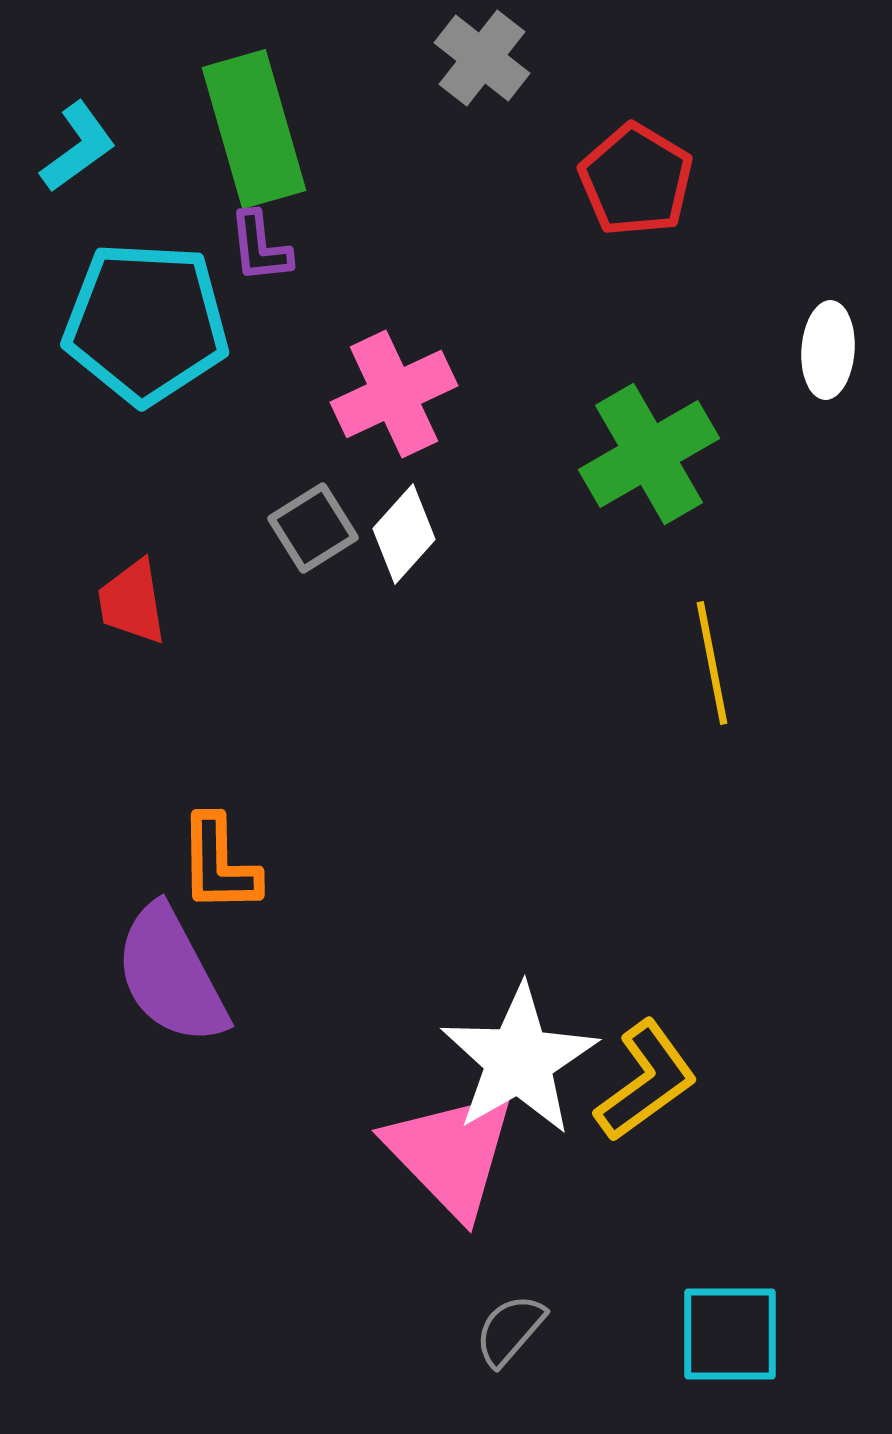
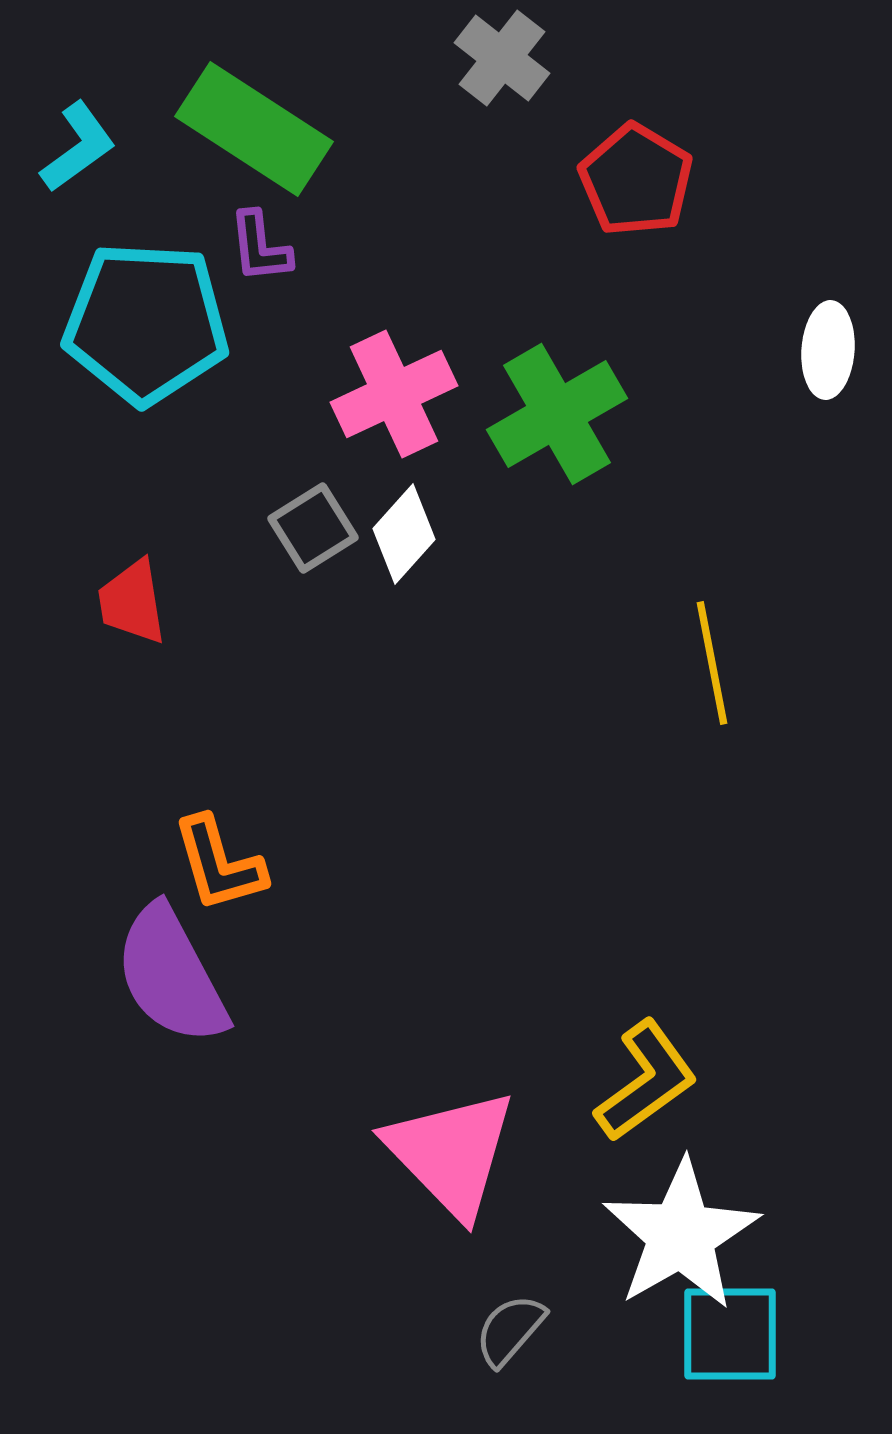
gray cross: moved 20 px right
green rectangle: rotated 41 degrees counterclockwise
green cross: moved 92 px left, 40 px up
orange L-shape: rotated 15 degrees counterclockwise
white star: moved 162 px right, 175 px down
